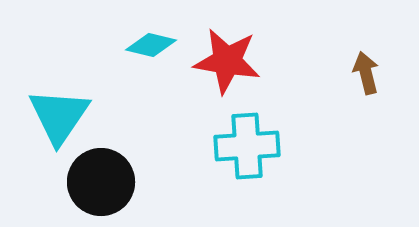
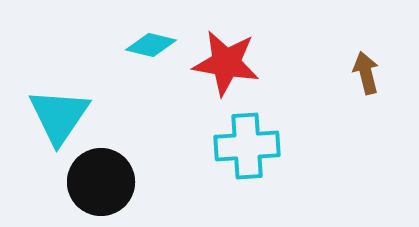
red star: moved 1 px left, 2 px down
